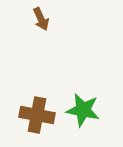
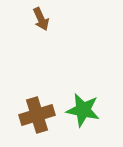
brown cross: rotated 28 degrees counterclockwise
